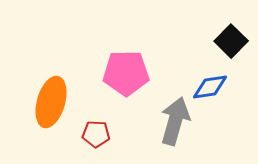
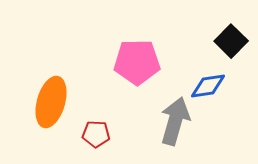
pink pentagon: moved 11 px right, 11 px up
blue diamond: moved 2 px left, 1 px up
